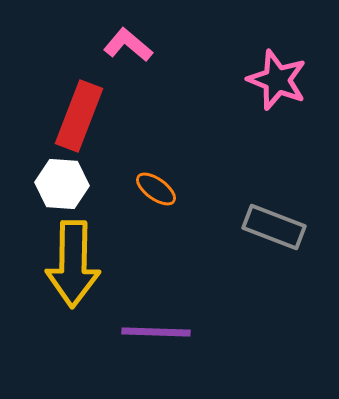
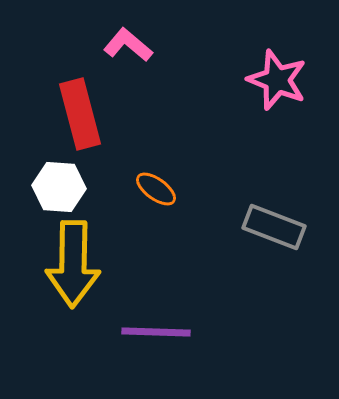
red rectangle: moved 1 px right, 2 px up; rotated 36 degrees counterclockwise
white hexagon: moved 3 px left, 3 px down
